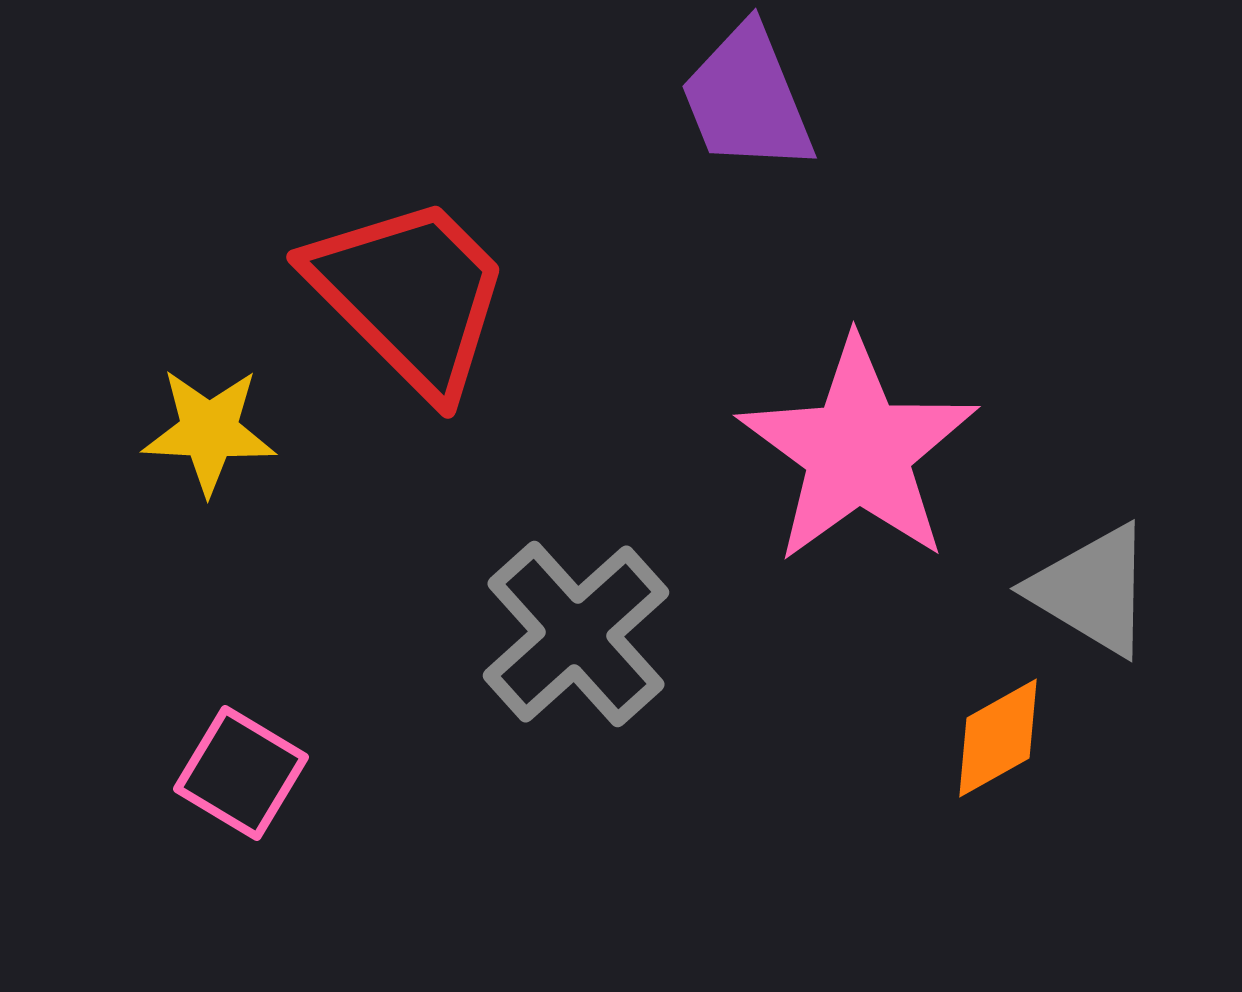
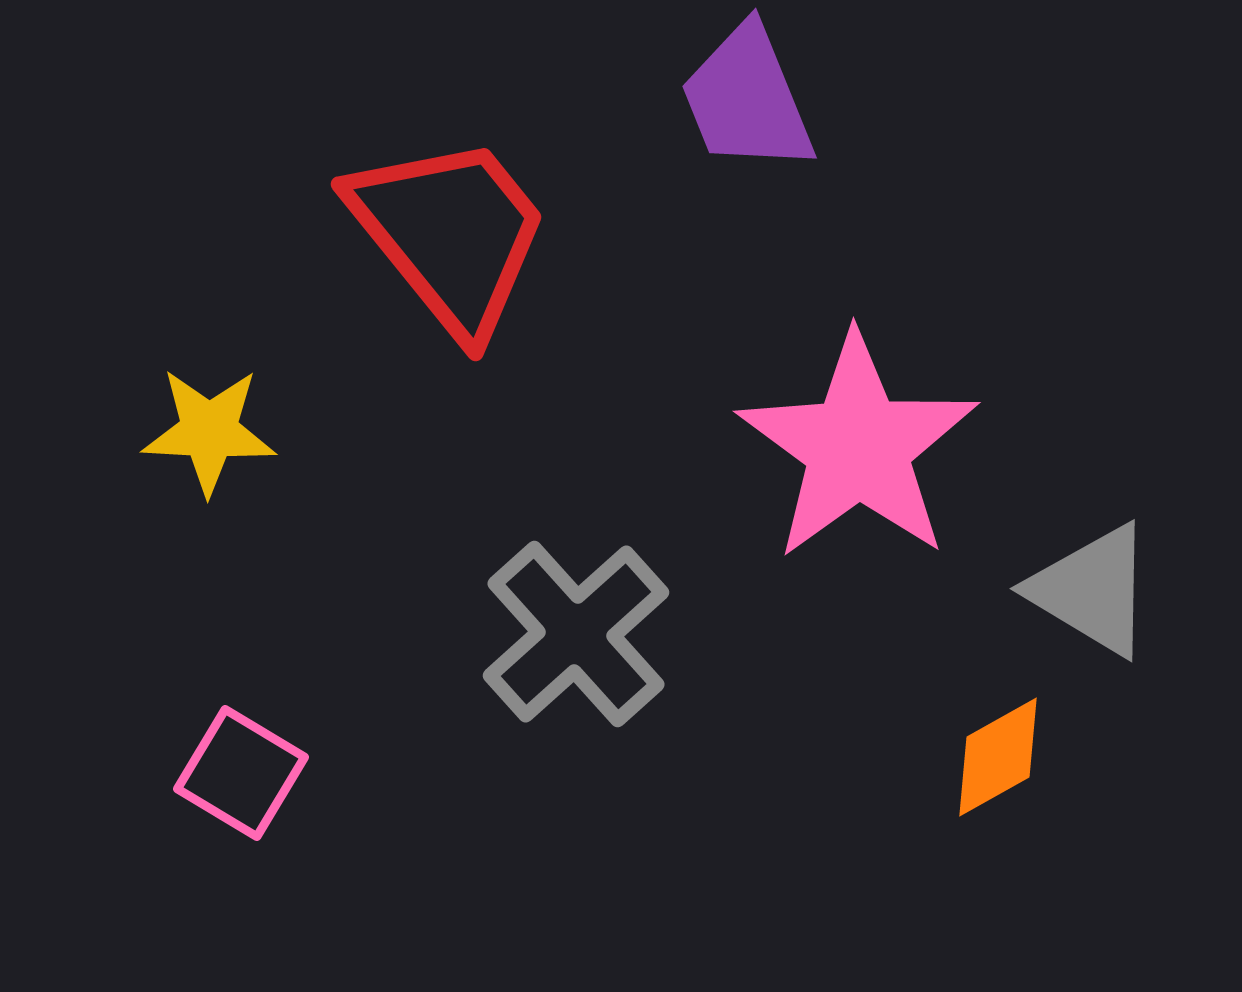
red trapezoid: moved 40 px right, 61 px up; rotated 6 degrees clockwise
pink star: moved 4 px up
orange diamond: moved 19 px down
